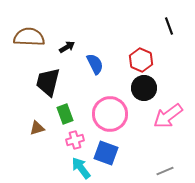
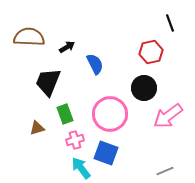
black line: moved 1 px right, 3 px up
red hexagon: moved 10 px right, 8 px up; rotated 25 degrees clockwise
black trapezoid: rotated 8 degrees clockwise
